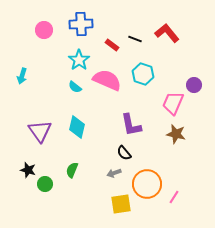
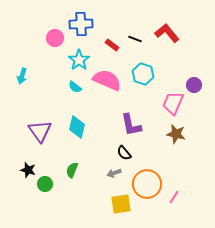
pink circle: moved 11 px right, 8 px down
